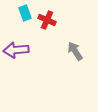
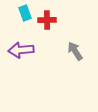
red cross: rotated 24 degrees counterclockwise
purple arrow: moved 5 px right
